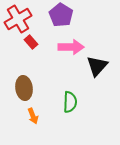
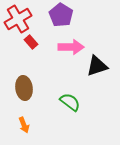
black triangle: rotated 30 degrees clockwise
green semicircle: rotated 55 degrees counterclockwise
orange arrow: moved 9 px left, 9 px down
